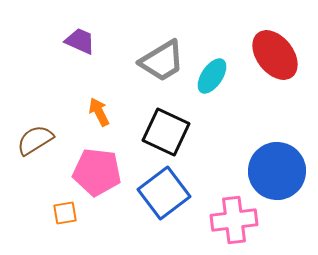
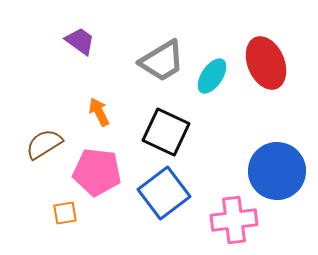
purple trapezoid: rotated 12 degrees clockwise
red ellipse: moved 9 px left, 8 px down; rotated 15 degrees clockwise
brown semicircle: moved 9 px right, 4 px down
